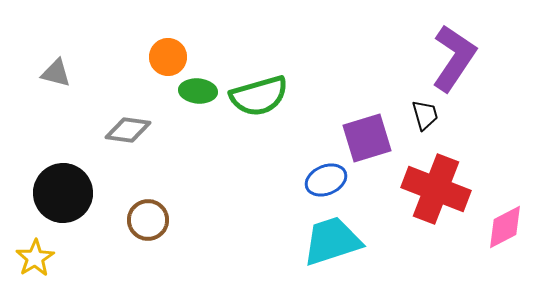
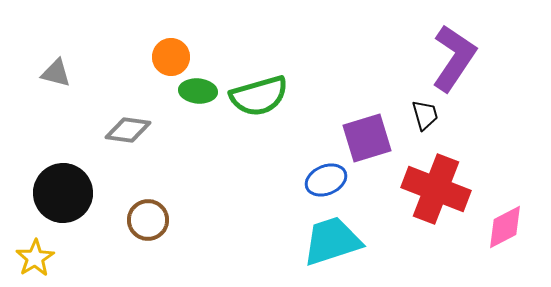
orange circle: moved 3 px right
